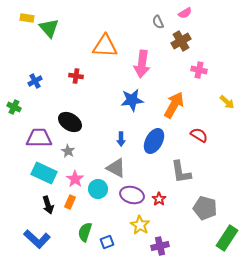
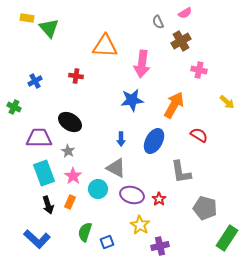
cyan rectangle: rotated 45 degrees clockwise
pink star: moved 2 px left, 3 px up
